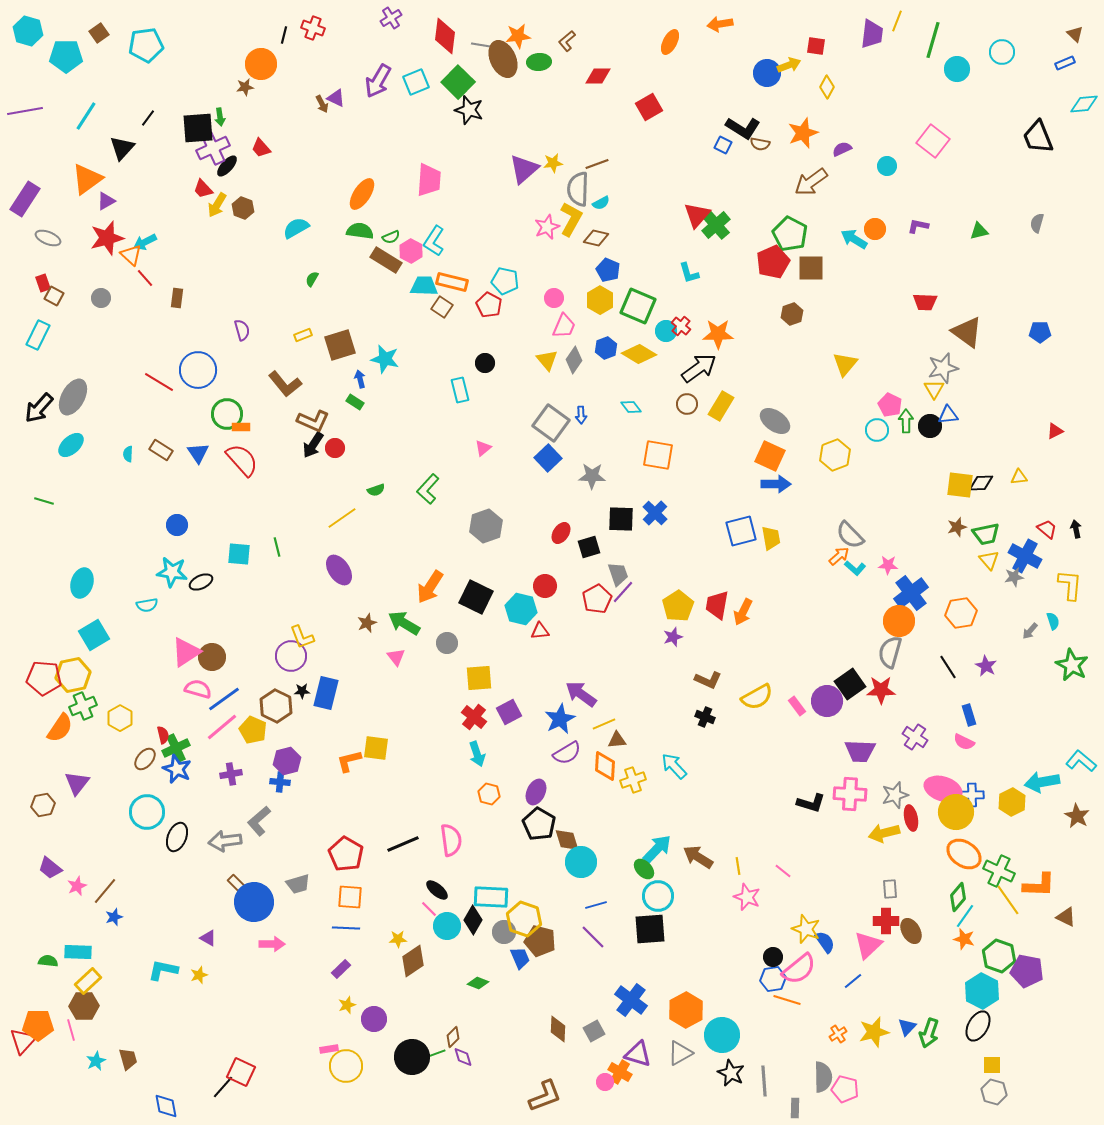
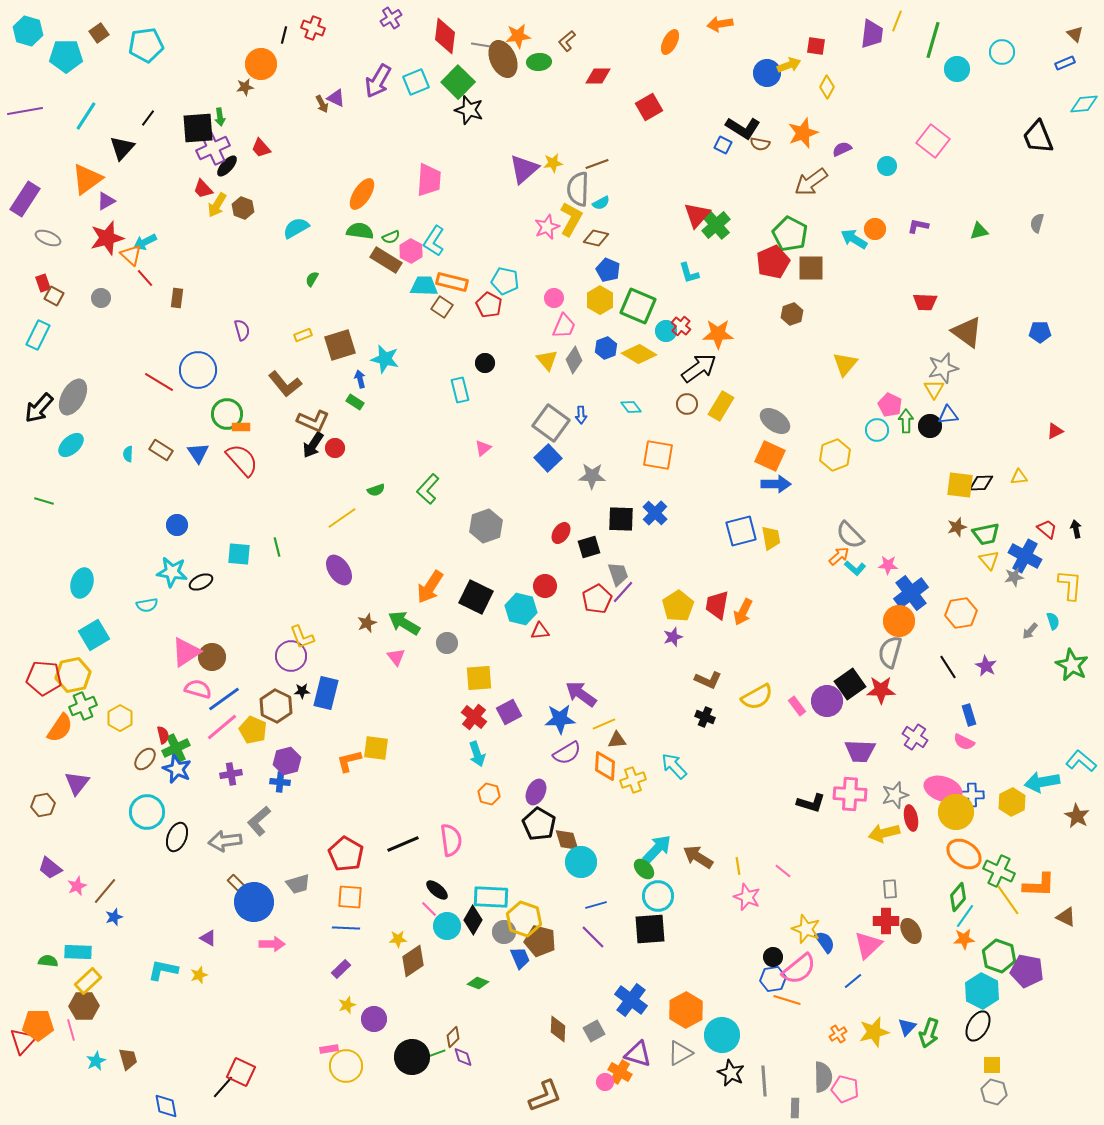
blue star at (560, 719): rotated 24 degrees clockwise
orange star at (964, 939): rotated 20 degrees counterclockwise
